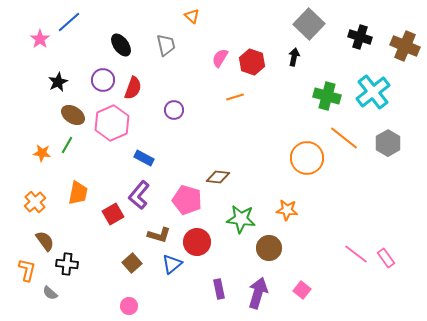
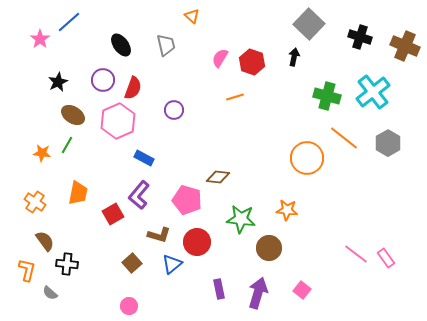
pink hexagon at (112, 123): moved 6 px right, 2 px up
orange cross at (35, 202): rotated 15 degrees counterclockwise
